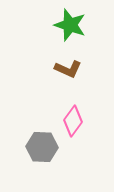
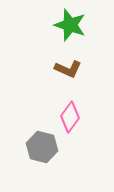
pink diamond: moved 3 px left, 4 px up
gray hexagon: rotated 12 degrees clockwise
